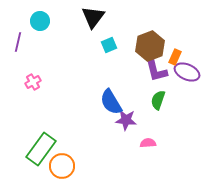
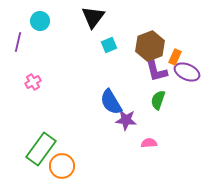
pink semicircle: moved 1 px right
